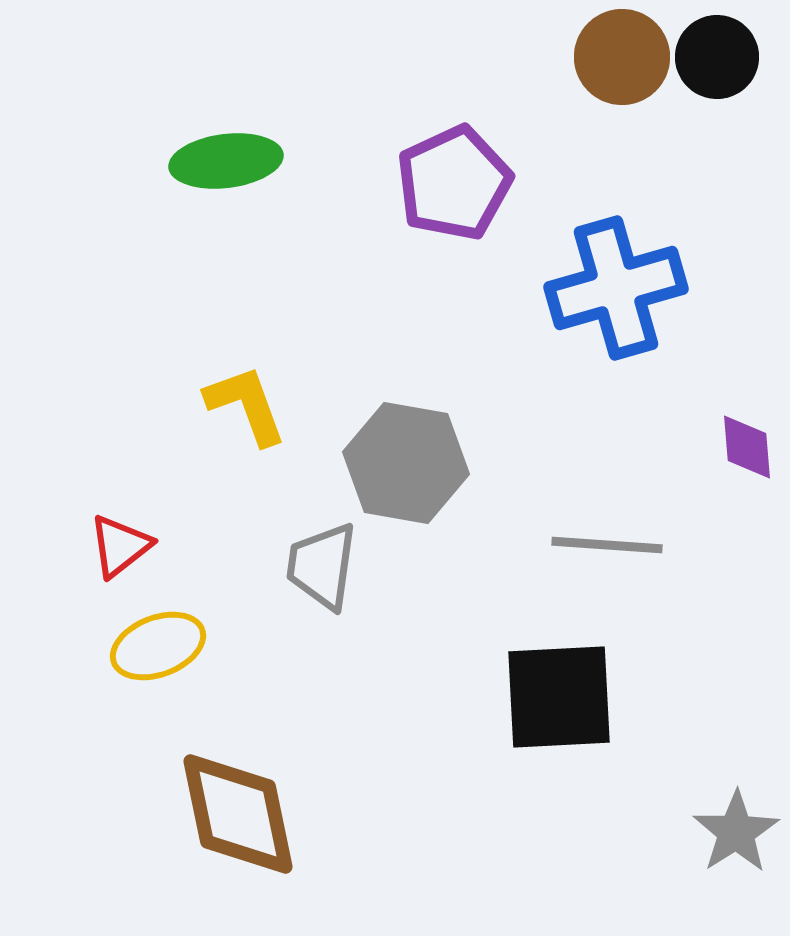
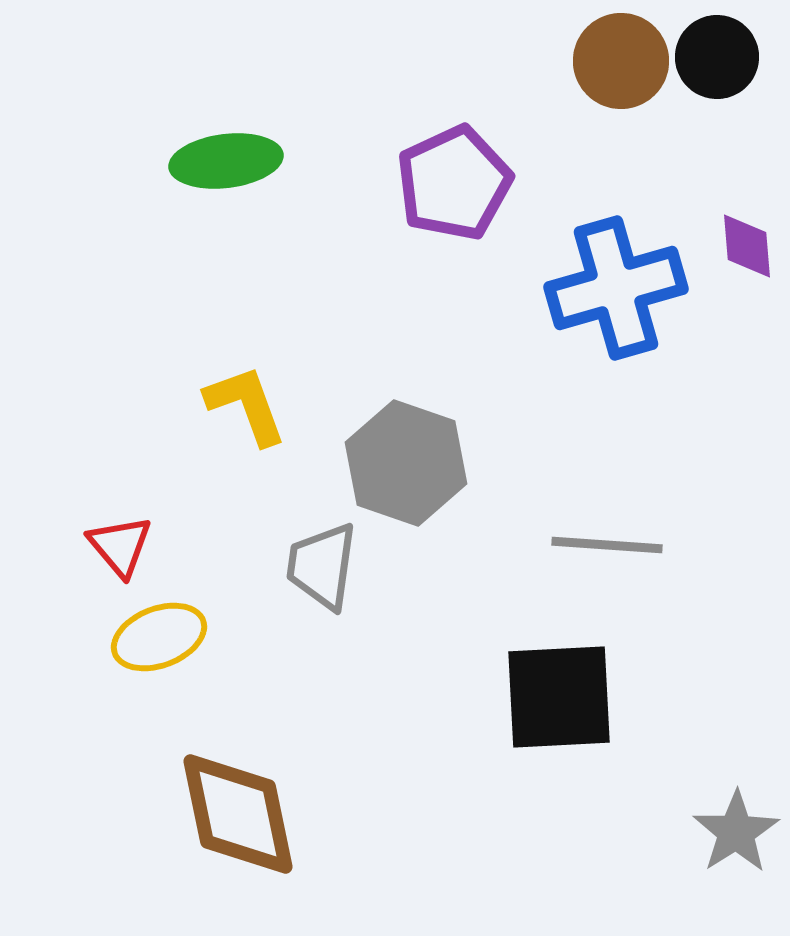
brown circle: moved 1 px left, 4 px down
purple diamond: moved 201 px up
gray hexagon: rotated 9 degrees clockwise
red triangle: rotated 32 degrees counterclockwise
yellow ellipse: moved 1 px right, 9 px up
